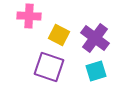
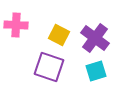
pink cross: moved 13 px left, 9 px down
